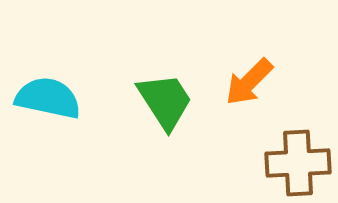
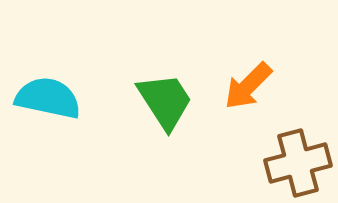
orange arrow: moved 1 px left, 4 px down
brown cross: rotated 12 degrees counterclockwise
